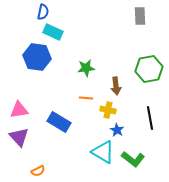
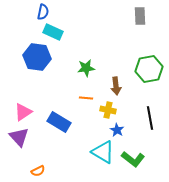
pink triangle: moved 4 px right, 2 px down; rotated 24 degrees counterclockwise
